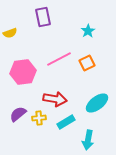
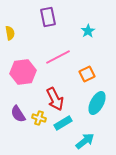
purple rectangle: moved 5 px right
yellow semicircle: rotated 80 degrees counterclockwise
pink line: moved 1 px left, 2 px up
orange square: moved 11 px down
red arrow: rotated 55 degrees clockwise
cyan ellipse: rotated 25 degrees counterclockwise
purple semicircle: rotated 84 degrees counterclockwise
yellow cross: rotated 24 degrees clockwise
cyan rectangle: moved 3 px left, 1 px down
cyan arrow: moved 3 px left, 1 px down; rotated 138 degrees counterclockwise
